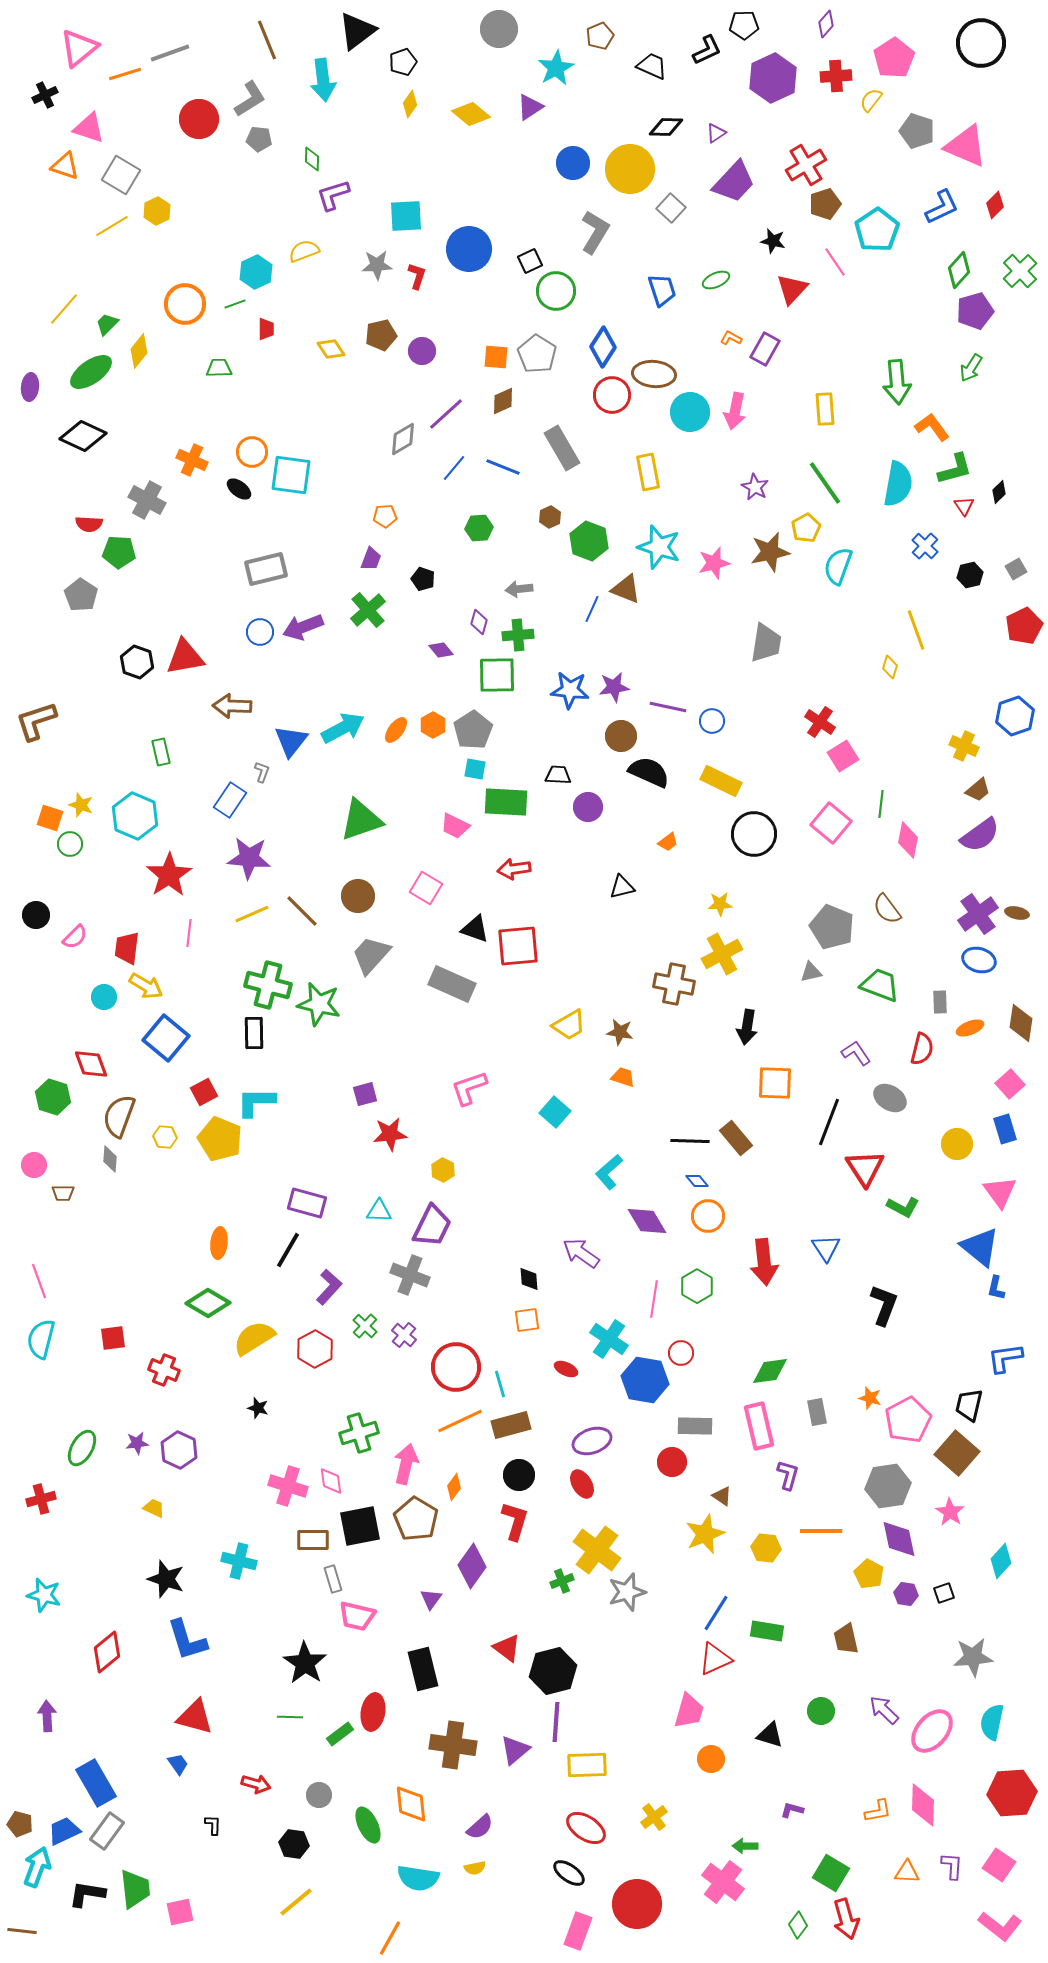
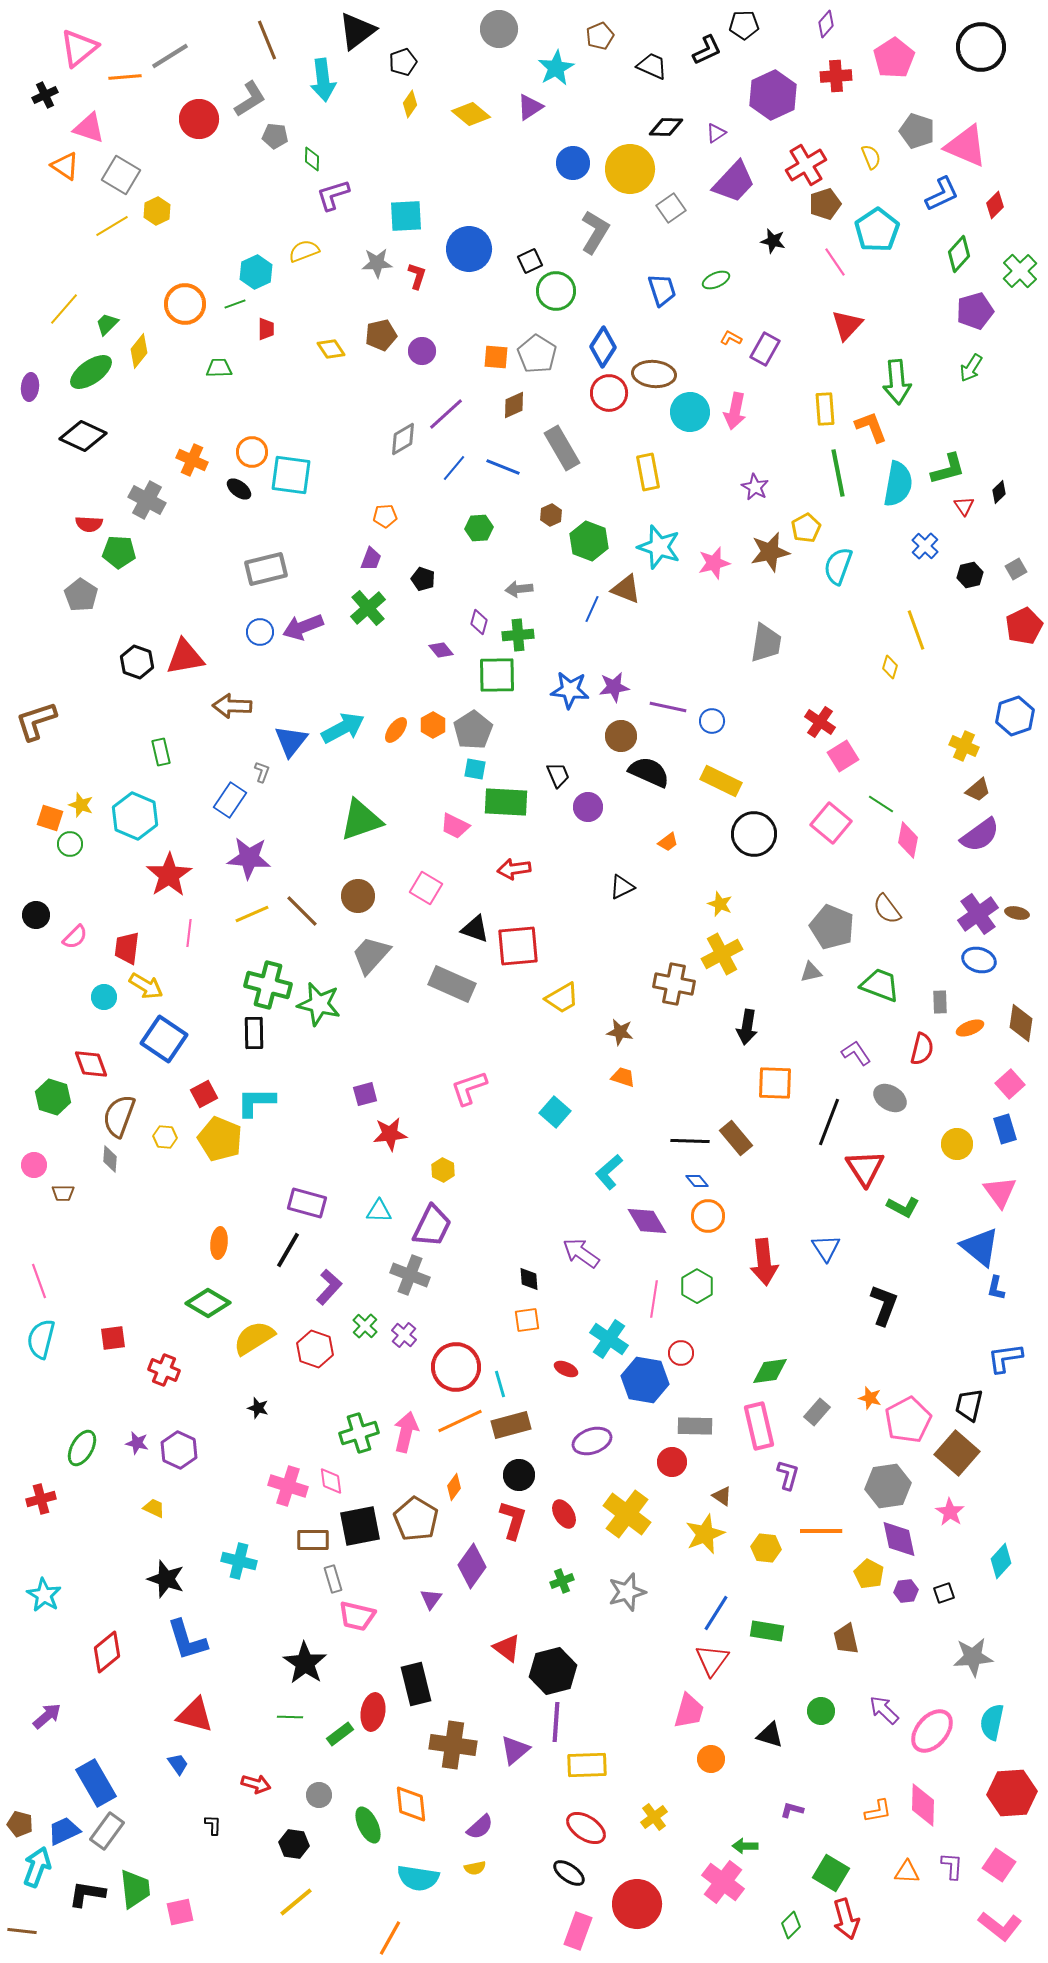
black circle at (981, 43): moved 4 px down
gray line at (170, 53): moved 3 px down; rotated 12 degrees counterclockwise
orange line at (125, 74): moved 3 px down; rotated 12 degrees clockwise
purple hexagon at (773, 78): moved 17 px down
yellow semicircle at (871, 100): moved 57 px down; rotated 120 degrees clockwise
gray pentagon at (259, 139): moved 16 px right, 3 px up
orange triangle at (65, 166): rotated 16 degrees clockwise
blue L-shape at (942, 207): moved 13 px up
gray square at (671, 208): rotated 12 degrees clockwise
gray star at (377, 265): moved 2 px up
green diamond at (959, 270): moved 16 px up
red triangle at (792, 289): moved 55 px right, 36 px down
red circle at (612, 395): moved 3 px left, 2 px up
brown diamond at (503, 401): moved 11 px right, 4 px down
orange L-shape at (932, 427): moved 61 px left; rotated 15 degrees clockwise
green L-shape at (955, 469): moved 7 px left
green line at (825, 483): moved 13 px right, 10 px up; rotated 24 degrees clockwise
brown hexagon at (550, 517): moved 1 px right, 2 px up
green cross at (368, 610): moved 2 px up
black trapezoid at (558, 775): rotated 64 degrees clockwise
green line at (881, 804): rotated 64 degrees counterclockwise
black triangle at (622, 887): rotated 12 degrees counterclockwise
yellow star at (720, 904): rotated 25 degrees clockwise
yellow trapezoid at (569, 1025): moved 7 px left, 27 px up
blue square at (166, 1038): moved 2 px left, 1 px down; rotated 6 degrees counterclockwise
red square at (204, 1092): moved 2 px down
red hexagon at (315, 1349): rotated 12 degrees counterclockwise
gray rectangle at (817, 1412): rotated 52 degrees clockwise
purple star at (137, 1443): rotated 20 degrees clockwise
pink arrow at (406, 1464): moved 32 px up
red ellipse at (582, 1484): moved 18 px left, 30 px down
red L-shape at (515, 1521): moved 2 px left, 1 px up
yellow cross at (597, 1550): moved 30 px right, 36 px up
purple hexagon at (906, 1594): moved 3 px up; rotated 15 degrees counterclockwise
cyan star at (44, 1595): rotated 16 degrees clockwise
red triangle at (715, 1659): moved 3 px left, 1 px down; rotated 30 degrees counterclockwise
black rectangle at (423, 1669): moved 7 px left, 15 px down
purple arrow at (47, 1716): rotated 52 degrees clockwise
red triangle at (195, 1717): moved 2 px up
green diamond at (798, 1925): moved 7 px left; rotated 8 degrees clockwise
